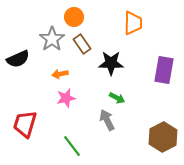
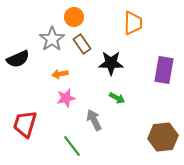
gray arrow: moved 13 px left
brown hexagon: rotated 20 degrees clockwise
